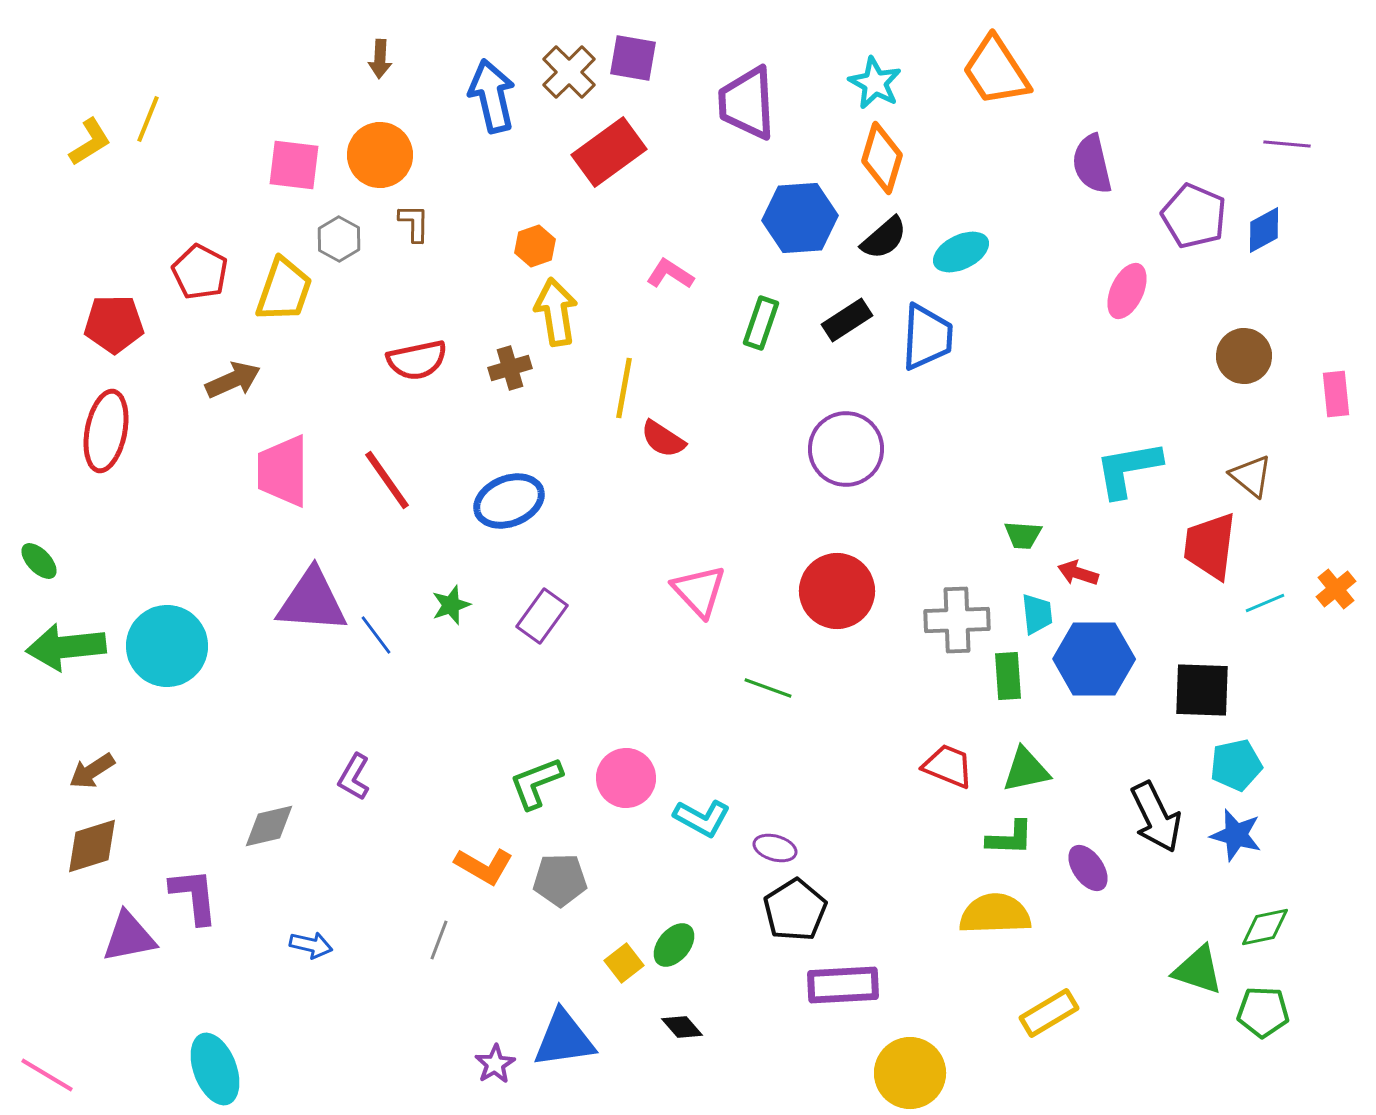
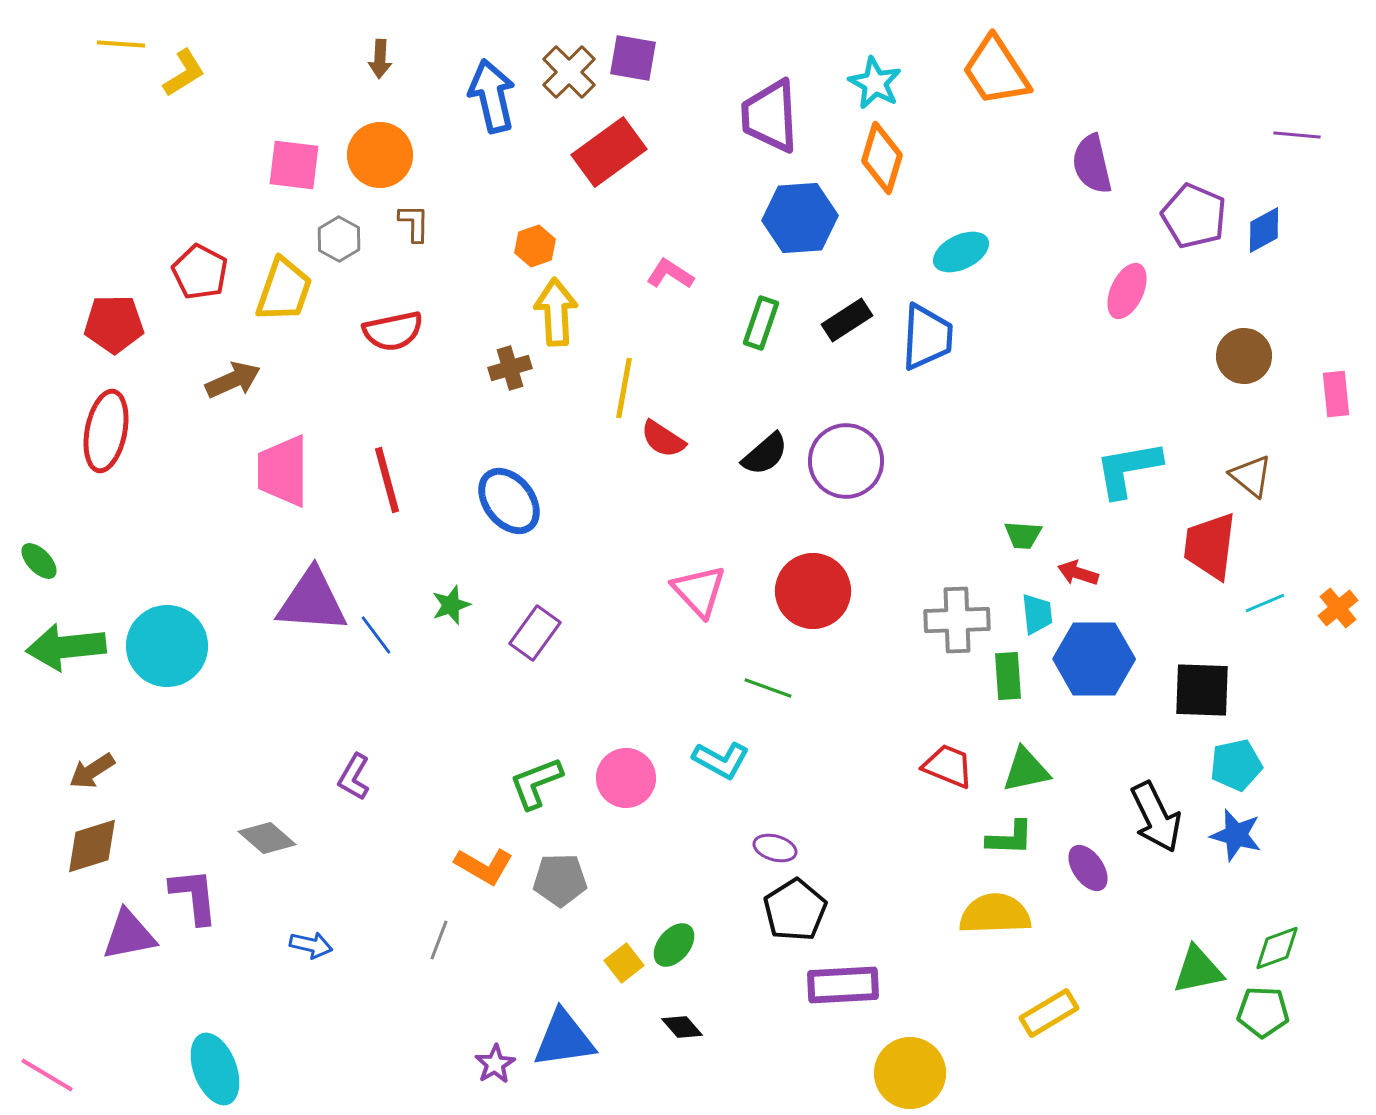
purple trapezoid at (747, 103): moved 23 px right, 13 px down
yellow line at (148, 119): moved 27 px left, 75 px up; rotated 72 degrees clockwise
yellow L-shape at (90, 142): moved 94 px right, 69 px up
purple line at (1287, 144): moved 10 px right, 9 px up
black semicircle at (884, 238): moved 119 px left, 216 px down
yellow arrow at (556, 312): rotated 6 degrees clockwise
red semicircle at (417, 360): moved 24 px left, 29 px up
purple circle at (846, 449): moved 12 px down
red line at (387, 480): rotated 20 degrees clockwise
blue ellipse at (509, 501): rotated 74 degrees clockwise
orange cross at (1336, 589): moved 2 px right, 19 px down
red circle at (837, 591): moved 24 px left
purple rectangle at (542, 616): moved 7 px left, 17 px down
cyan L-shape at (702, 818): moved 19 px right, 58 px up
gray diamond at (269, 826): moved 2 px left, 12 px down; rotated 54 degrees clockwise
green diamond at (1265, 927): moved 12 px right, 21 px down; rotated 8 degrees counterclockwise
purple triangle at (129, 937): moved 2 px up
green triangle at (1198, 970): rotated 30 degrees counterclockwise
